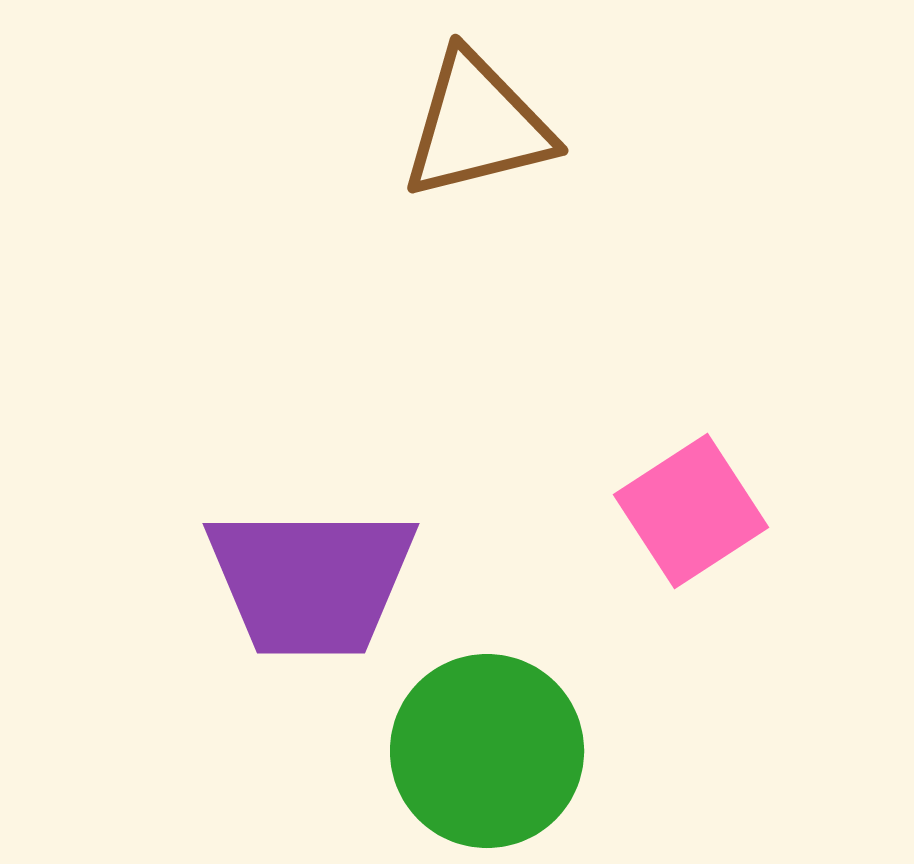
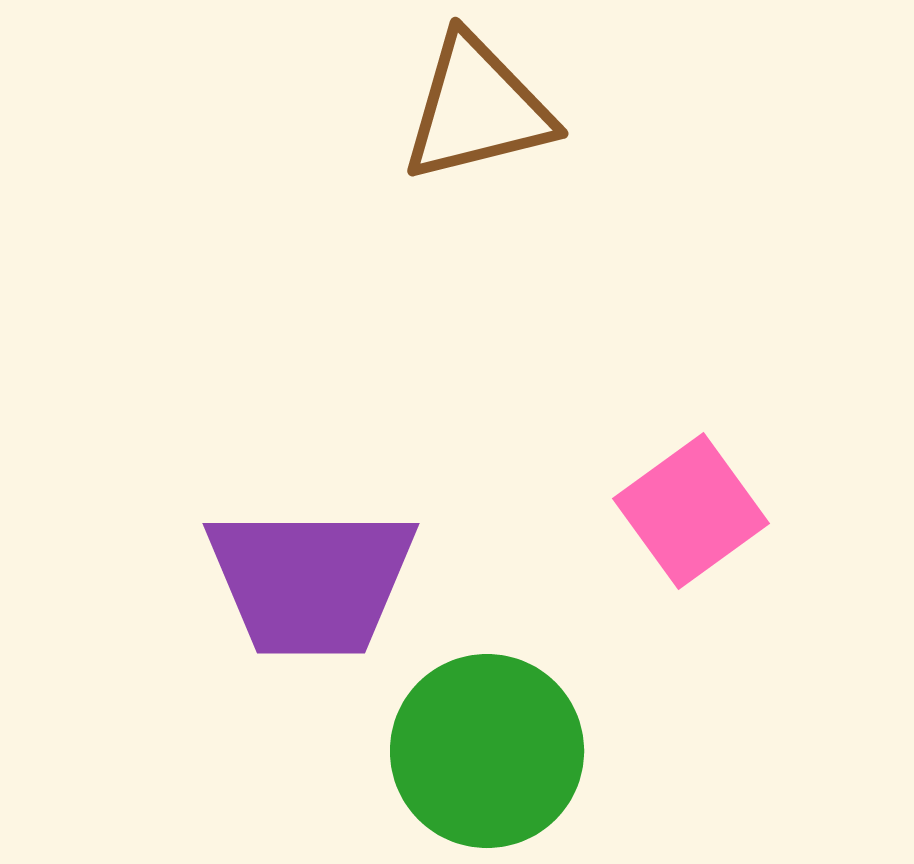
brown triangle: moved 17 px up
pink square: rotated 3 degrees counterclockwise
